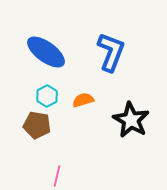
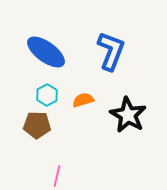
blue L-shape: moved 1 px up
cyan hexagon: moved 1 px up
black star: moved 3 px left, 5 px up
brown pentagon: rotated 8 degrees counterclockwise
